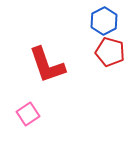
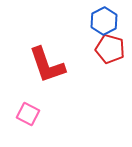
red pentagon: moved 3 px up
pink square: rotated 30 degrees counterclockwise
